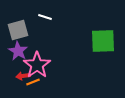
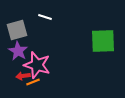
gray square: moved 1 px left
pink star: rotated 20 degrees counterclockwise
